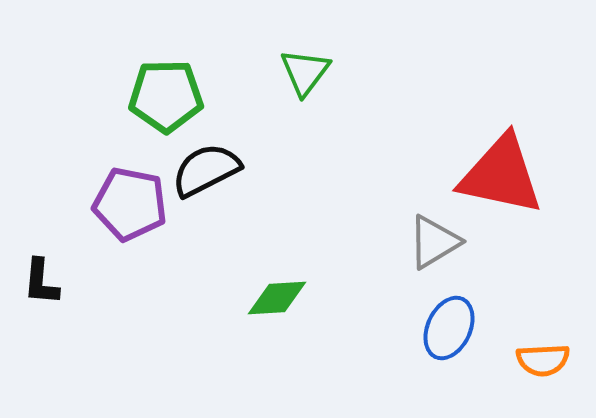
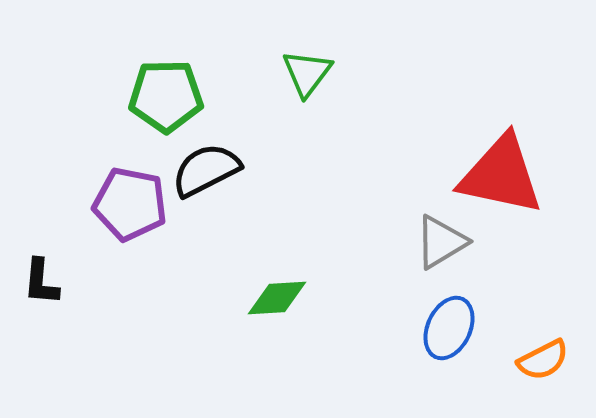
green triangle: moved 2 px right, 1 px down
gray triangle: moved 7 px right
orange semicircle: rotated 24 degrees counterclockwise
